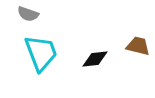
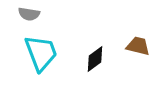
gray semicircle: moved 1 px right; rotated 10 degrees counterclockwise
black diamond: rotated 32 degrees counterclockwise
